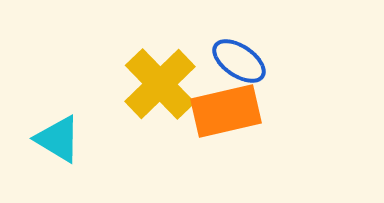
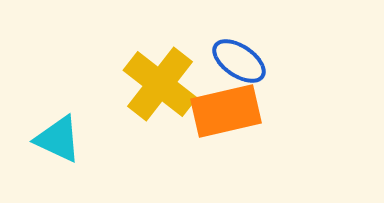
yellow cross: rotated 8 degrees counterclockwise
cyan triangle: rotated 6 degrees counterclockwise
